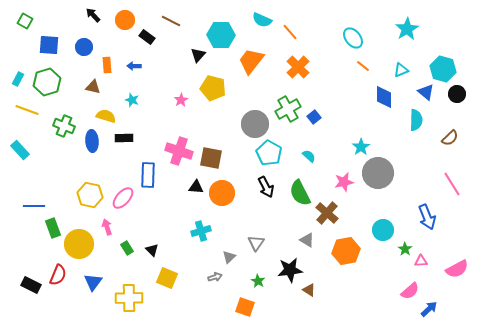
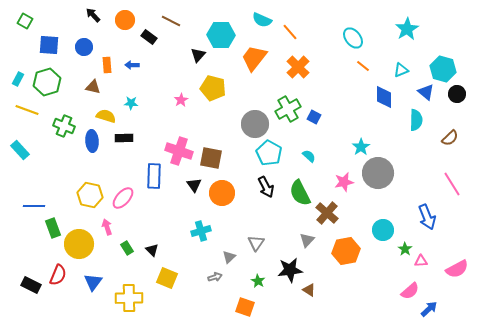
black rectangle at (147, 37): moved 2 px right
orange trapezoid at (251, 61): moved 3 px right, 3 px up
blue arrow at (134, 66): moved 2 px left, 1 px up
cyan star at (132, 100): moved 1 px left, 3 px down; rotated 16 degrees counterclockwise
blue square at (314, 117): rotated 24 degrees counterclockwise
blue rectangle at (148, 175): moved 6 px right, 1 px down
black triangle at (196, 187): moved 2 px left, 2 px up; rotated 49 degrees clockwise
gray triangle at (307, 240): rotated 42 degrees clockwise
